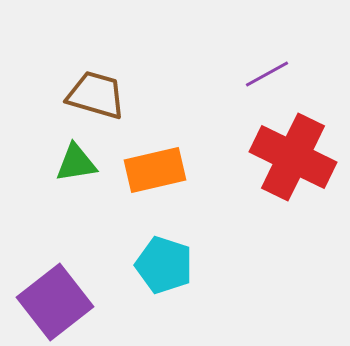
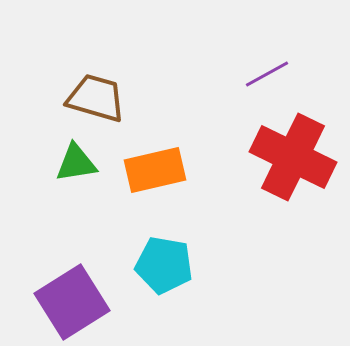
brown trapezoid: moved 3 px down
cyan pentagon: rotated 8 degrees counterclockwise
purple square: moved 17 px right; rotated 6 degrees clockwise
